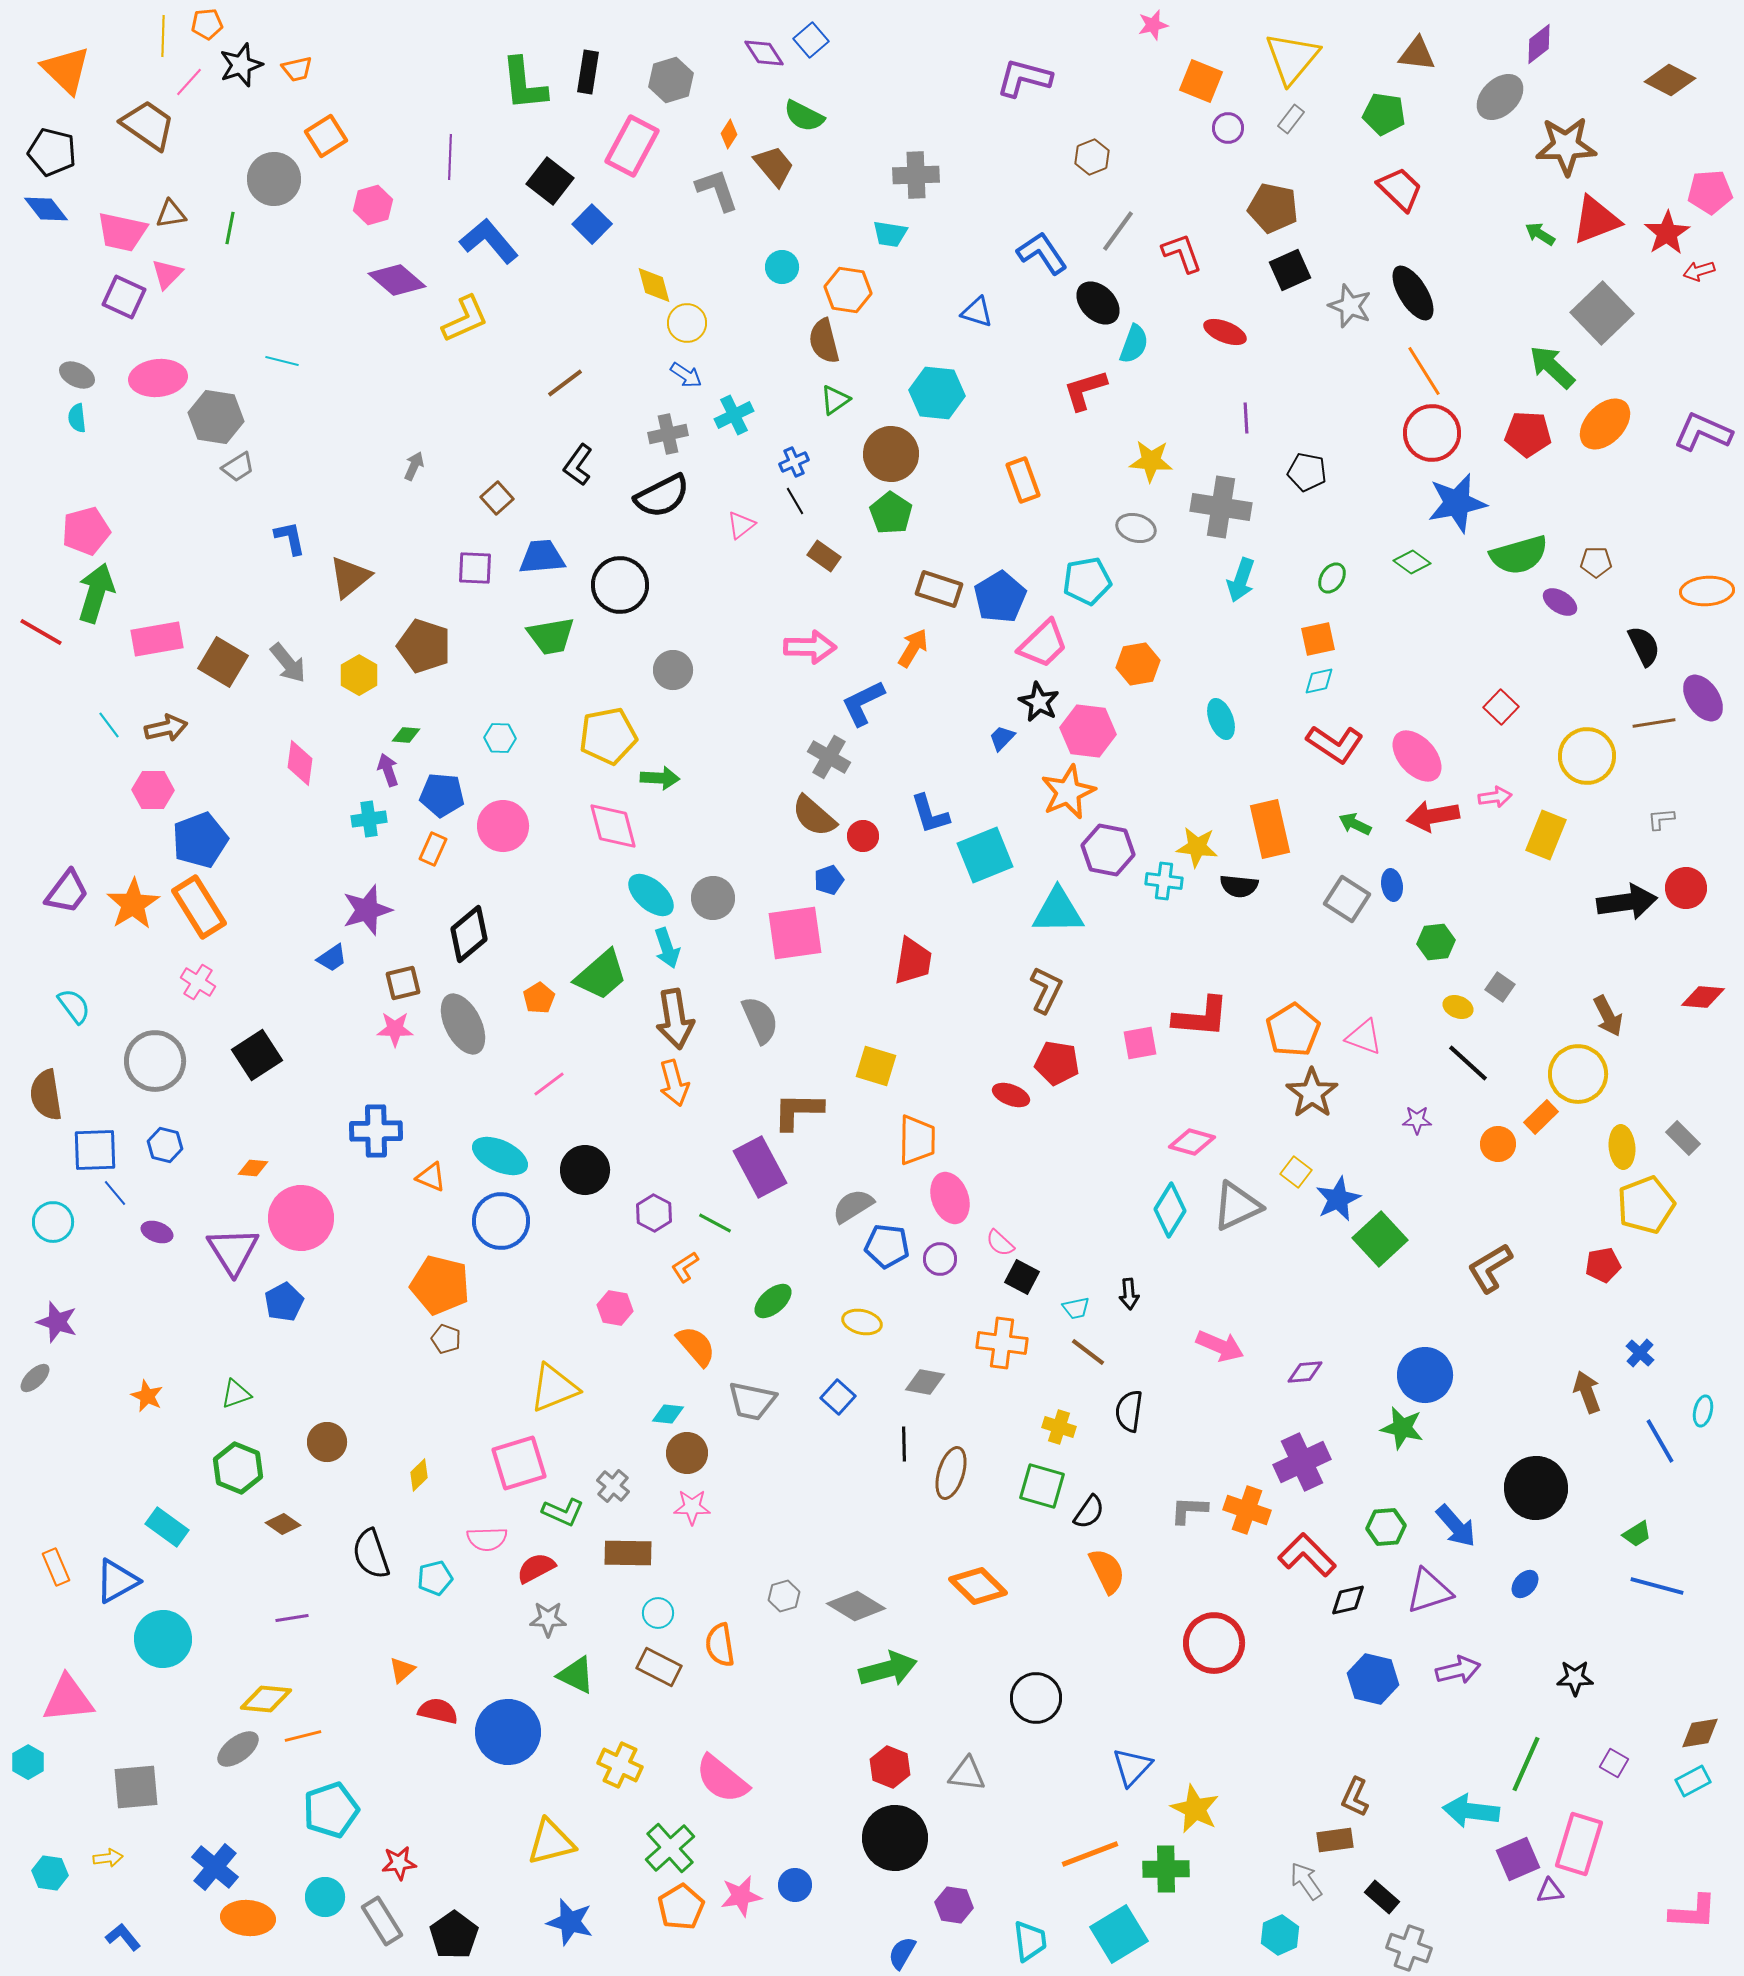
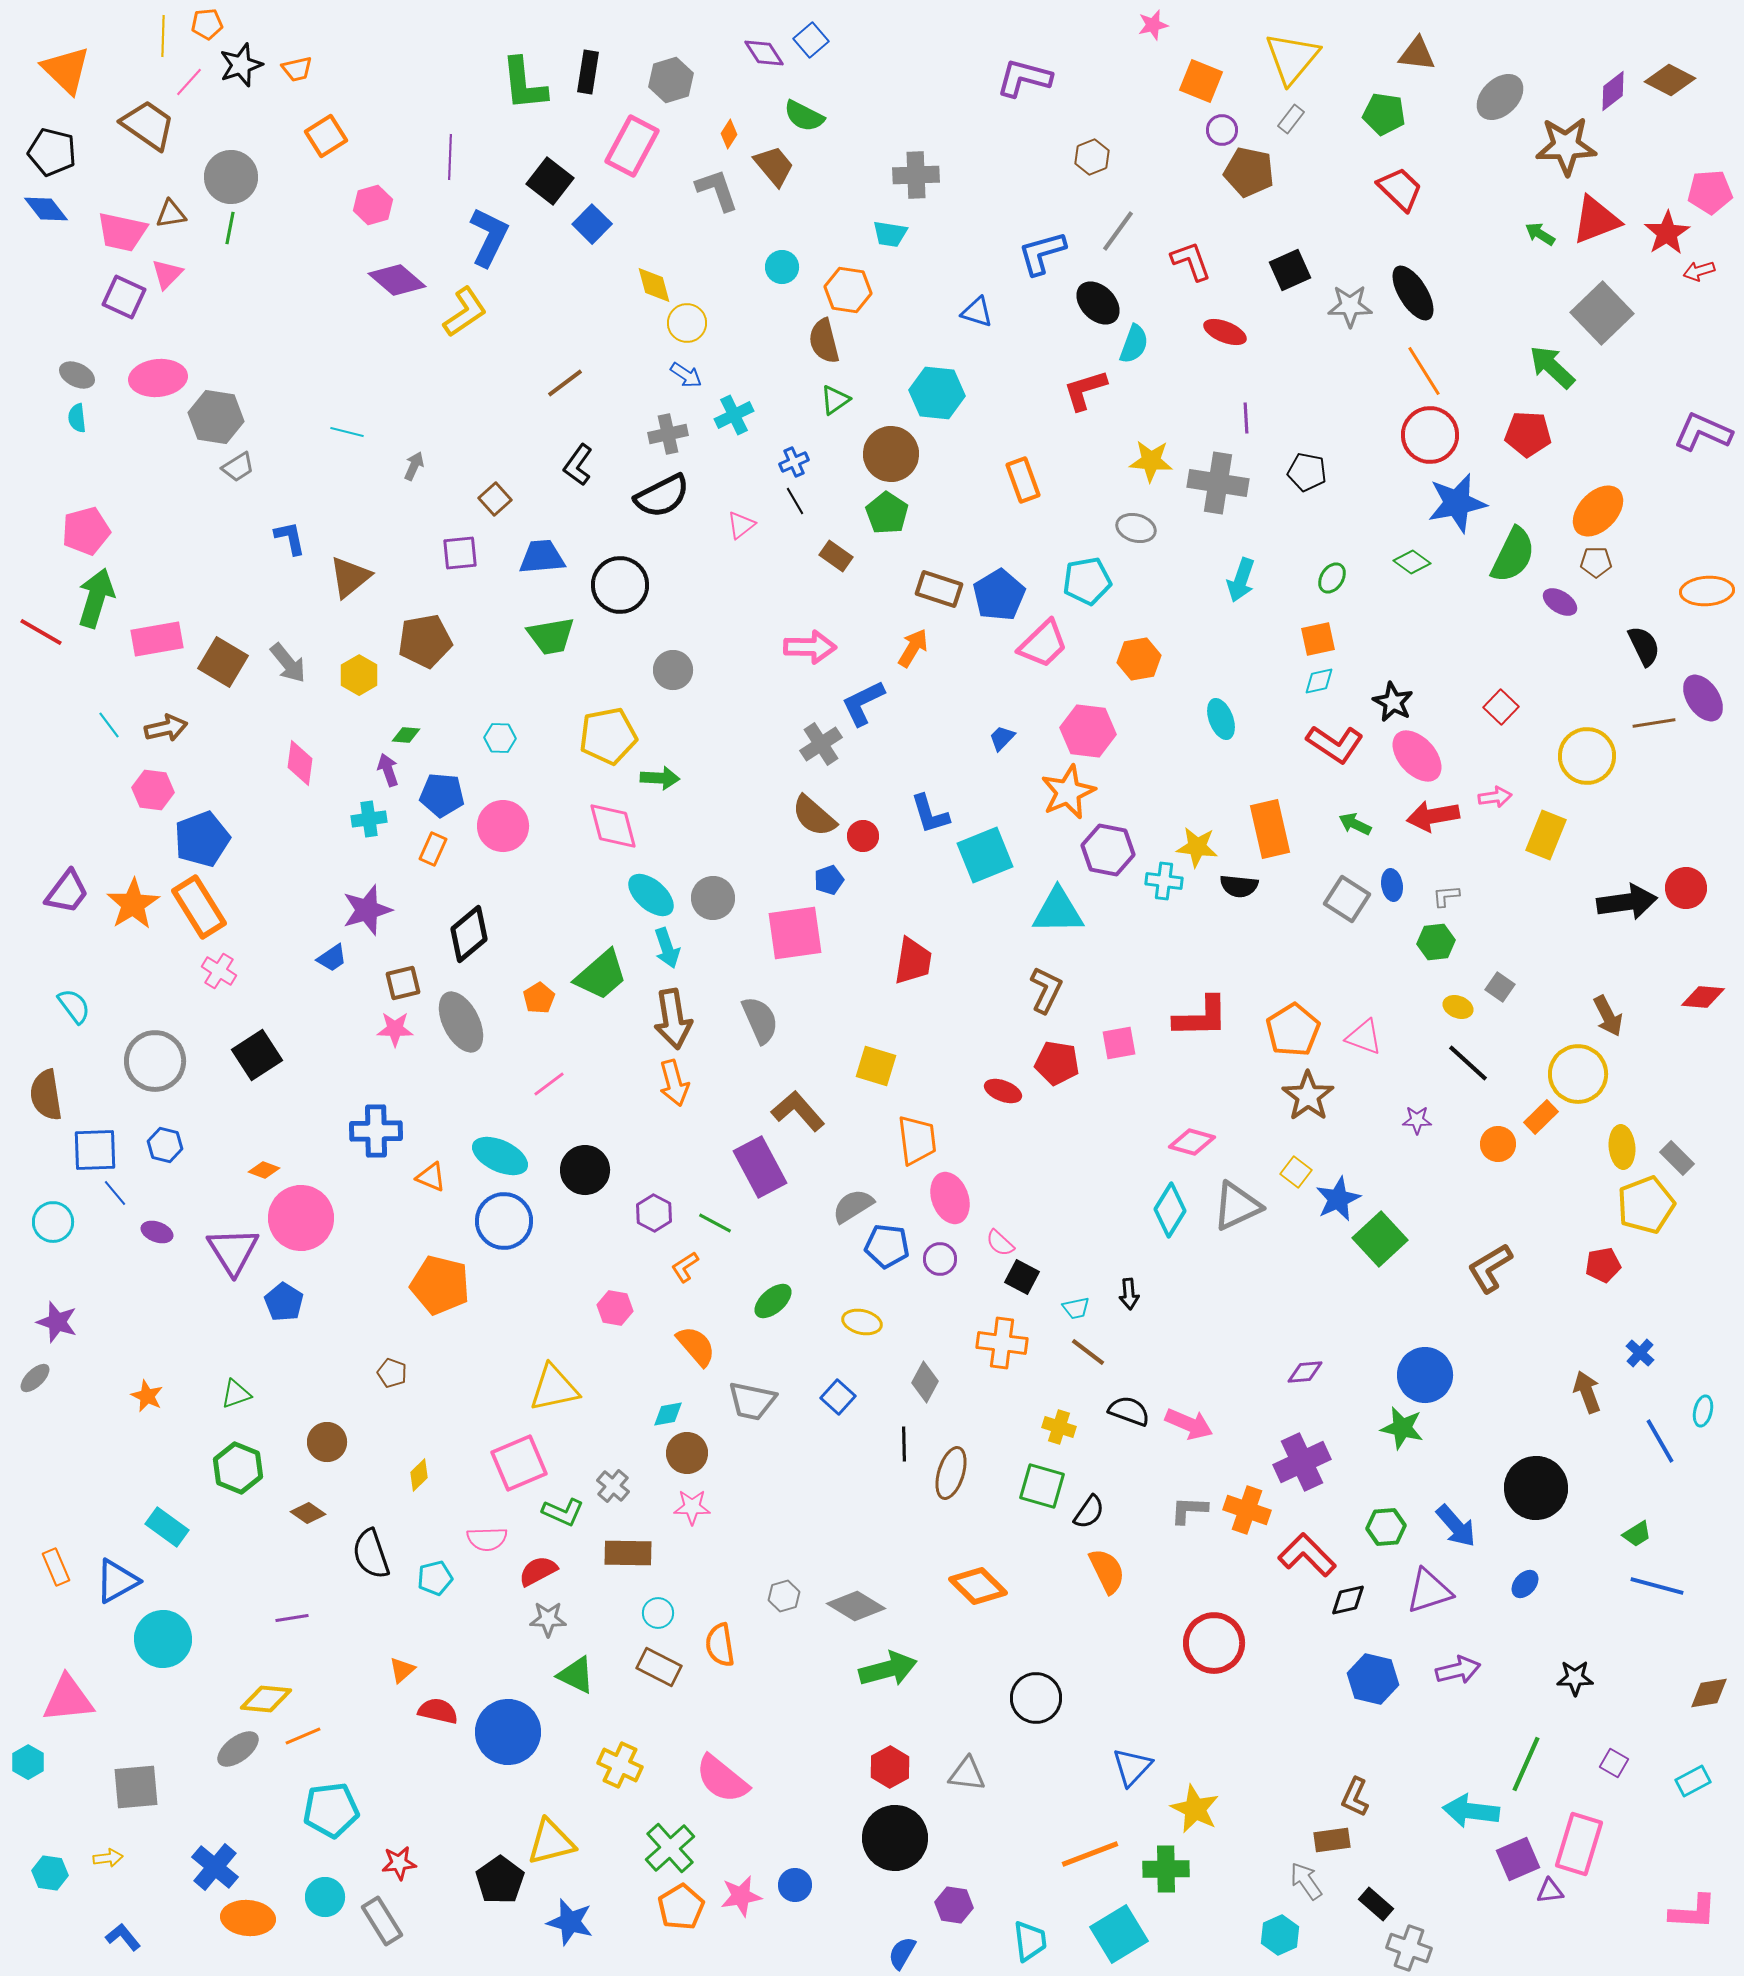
purple diamond at (1539, 44): moved 74 px right, 47 px down
purple circle at (1228, 128): moved 6 px left, 2 px down
gray circle at (274, 179): moved 43 px left, 2 px up
brown pentagon at (1273, 208): moved 24 px left, 36 px up
blue L-shape at (489, 241): moved 4 px up; rotated 66 degrees clockwise
blue L-shape at (1042, 253): rotated 72 degrees counterclockwise
red L-shape at (1182, 253): moved 9 px right, 8 px down
gray star at (1350, 306): rotated 21 degrees counterclockwise
yellow L-shape at (465, 319): moved 7 px up; rotated 10 degrees counterclockwise
cyan line at (282, 361): moved 65 px right, 71 px down
orange ellipse at (1605, 424): moved 7 px left, 87 px down
red circle at (1432, 433): moved 2 px left, 2 px down
brown square at (497, 498): moved 2 px left, 1 px down
gray cross at (1221, 507): moved 3 px left, 24 px up
green pentagon at (891, 513): moved 4 px left
green semicircle at (1519, 555): moved 6 px left; rotated 48 degrees counterclockwise
brown rectangle at (824, 556): moved 12 px right
purple square at (475, 568): moved 15 px left, 15 px up; rotated 9 degrees counterclockwise
green arrow at (96, 593): moved 5 px down
blue pentagon at (1000, 597): moved 1 px left, 2 px up
brown pentagon at (424, 646): moved 1 px right, 5 px up; rotated 28 degrees counterclockwise
orange hexagon at (1138, 664): moved 1 px right, 5 px up
black star at (1039, 702): moved 354 px right
gray cross at (829, 757): moved 8 px left, 13 px up; rotated 27 degrees clockwise
pink hexagon at (153, 790): rotated 6 degrees clockwise
gray L-shape at (1661, 819): moved 215 px left, 77 px down
blue pentagon at (200, 840): moved 2 px right, 1 px up
pink cross at (198, 982): moved 21 px right, 11 px up
red L-shape at (1201, 1017): rotated 6 degrees counterclockwise
brown arrow at (675, 1019): moved 2 px left
gray ellipse at (463, 1024): moved 2 px left, 2 px up
pink square at (1140, 1043): moved 21 px left
brown star at (1312, 1093): moved 4 px left, 3 px down
red ellipse at (1011, 1095): moved 8 px left, 4 px up
brown L-shape at (798, 1111): rotated 48 degrees clockwise
gray rectangle at (1683, 1138): moved 6 px left, 20 px down
orange trapezoid at (917, 1140): rotated 8 degrees counterclockwise
orange diamond at (253, 1168): moved 11 px right, 2 px down; rotated 16 degrees clockwise
blue circle at (501, 1221): moved 3 px right
blue pentagon at (284, 1302): rotated 12 degrees counterclockwise
brown pentagon at (446, 1339): moved 54 px left, 34 px down
pink arrow at (1220, 1346): moved 31 px left, 78 px down
gray diamond at (925, 1382): rotated 72 degrees counterclockwise
yellow triangle at (554, 1388): rotated 10 degrees clockwise
black semicircle at (1129, 1411): rotated 102 degrees clockwise
cyan diamond at (668, 1414): rotated 16 degrees counterclockwise
pink square at (519, 1463): rotated 6 degrees counterclockwise
brown diamond at (283, 1524): moved 25 px right, 11 px up
red semicircle at (536, 1568): moved 2 px right, 3 px down
brown diamond at (1700, 1733): moved 9 px right, 40 px up
orange line at (303, 1736): rotated 9 degrees counterclockwise
red hexagon at (890, 1767): rotated 9 degrees clockwise
cyan pentagon at (331, 1810): rotated 12 degrees clockwise
brown rectangle at (1335, 1840): moved 3 px left
black rectangle at (1382, 1897): moved 6 px left, 7 px down
black pentagon at (454, 1935): moved 46 px right, 55 px up
